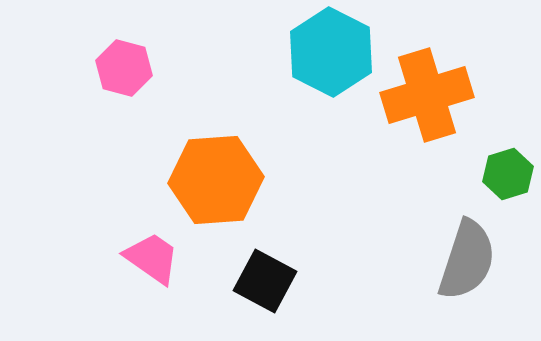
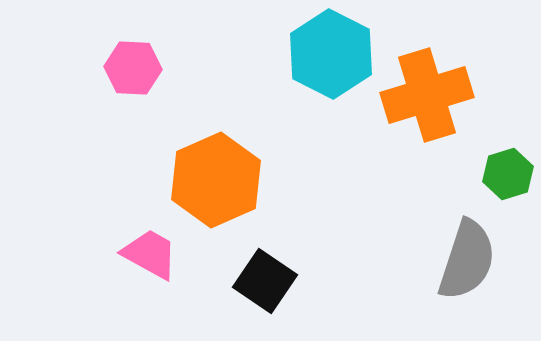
cyan hexagon: moved 2 px down
pink hexagon: moved 9 px right; rotated 12 degrees counterclockwise
orange hexagon: rotated 20 degrees counterclockwise
pink trapezoid: moved 2 px left, 4 px up; rotated 6 degrees counterclockwise
black square: rotated 6 degrees clockwise
